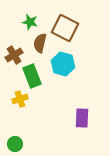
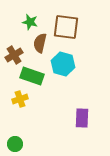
brown square: moved 1 px right, 1 px up; rotated 20 degrees counterclockwise
green rectangle: rotated 50 degrees counterclockwise
